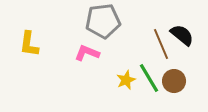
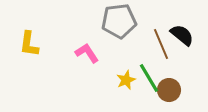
gray pentagon: moved 16 px right
pink L-shape: rotated 35 degrees clockwise
brown circle: moved 5 px left, 9 px down
